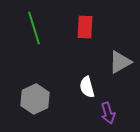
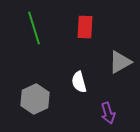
white semicircle: moved 8 px left, 5 px up
